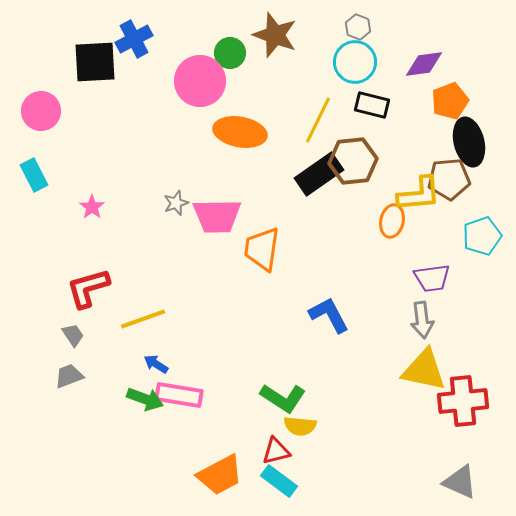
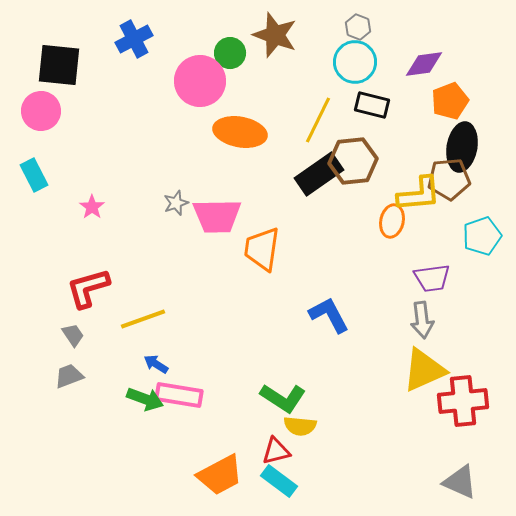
black square at (95, 62): moved 36 px left, 3 px down; rotated 9 degrees clockwise
black ellipse at (469, 142): moved 7 px left, 5 px down; rotated 24 degrees clockwise
yellow triangle at (424, 370): rotated 36 degrees counterclockwise
